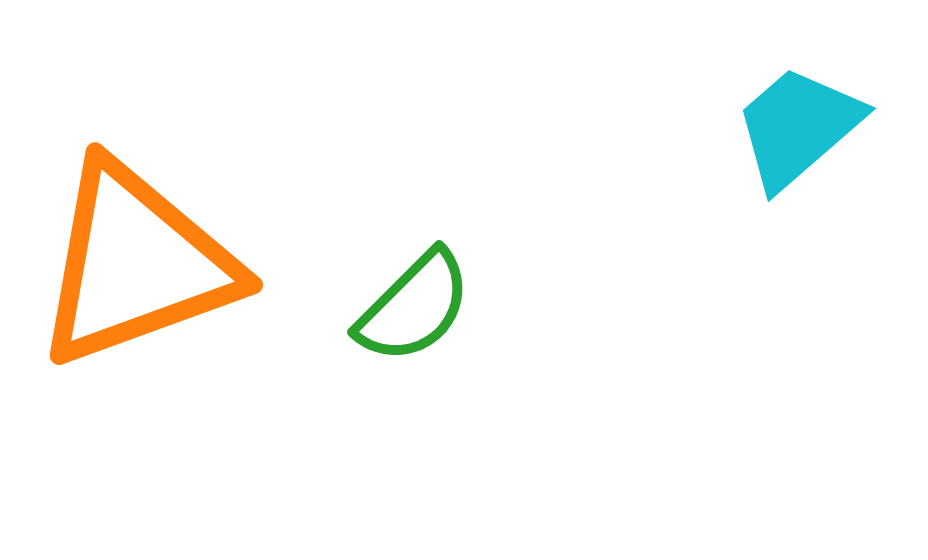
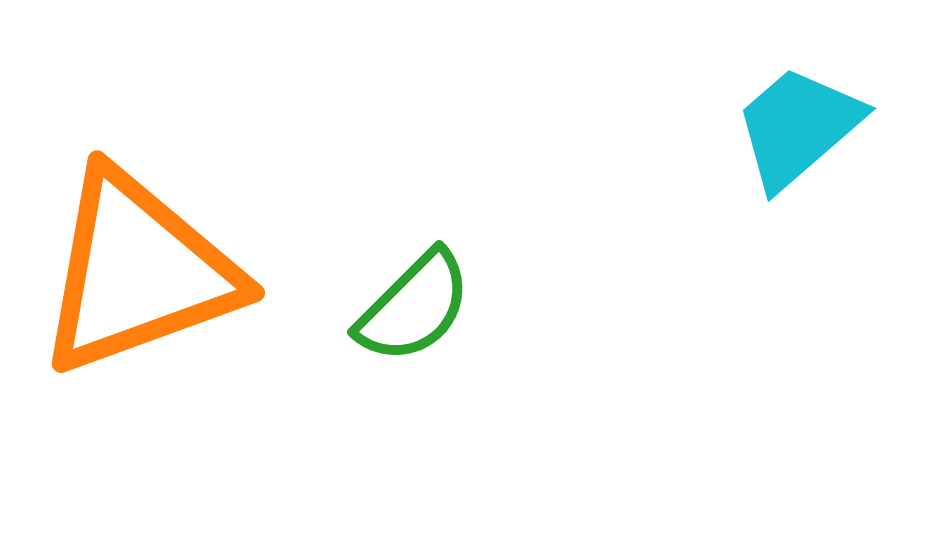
orange triangle: moved 2 px right, 8 px down
